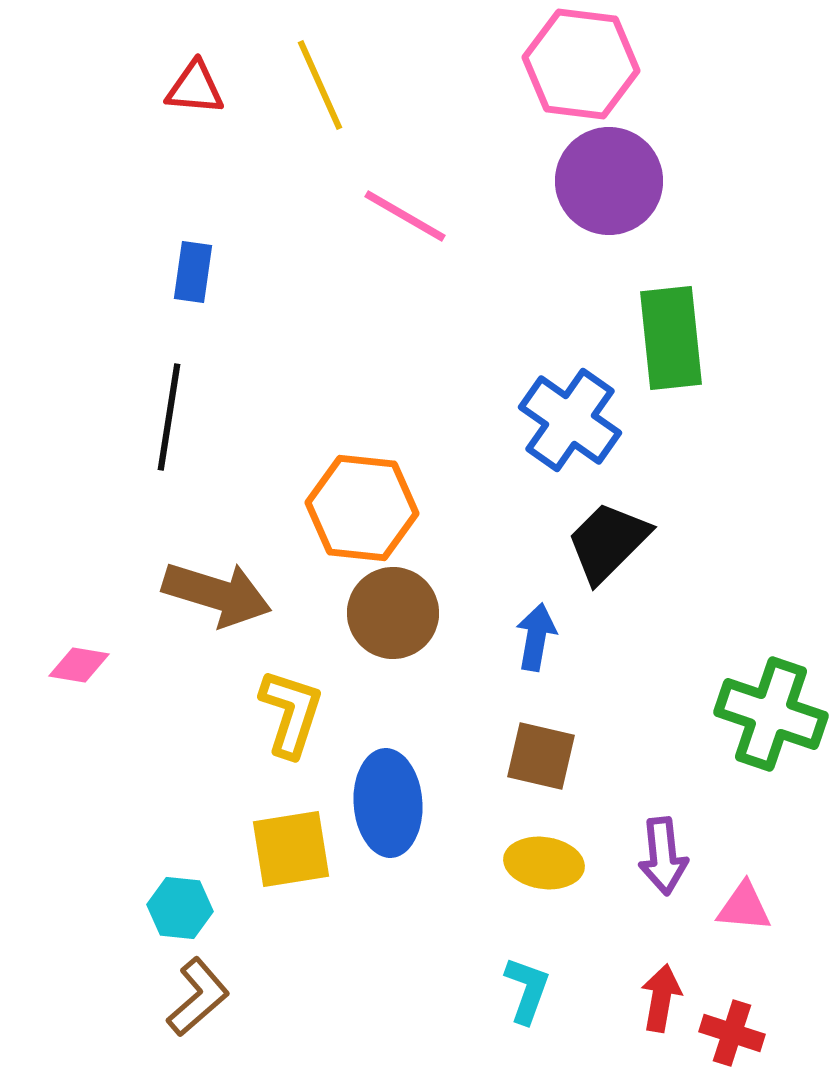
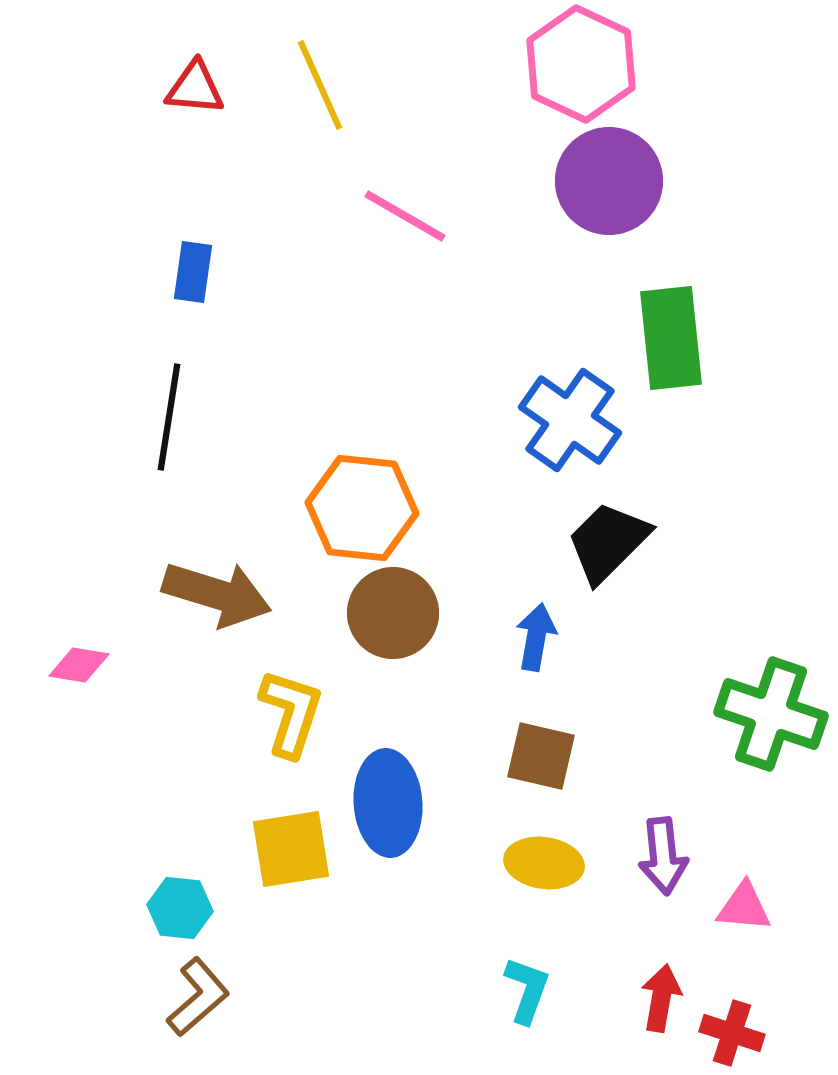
pink hexagon: rotated 18 degrees clockwise
